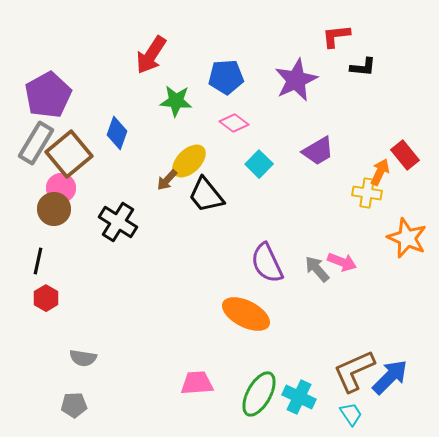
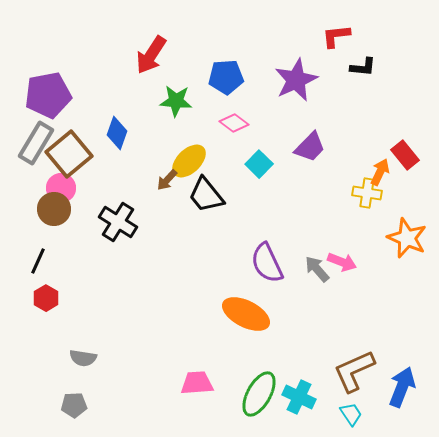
purple pentagon: rotated 18 degrees clockwise
purple trapezoid: moved 8 px left, 4 px up; rotated 16 degrees counterclockwise
black line: rotated 12 degrees clockwise
blue arrow: moved 12 px right, 10 px down; rotated 24 degrees counterclockwise
